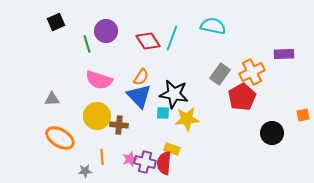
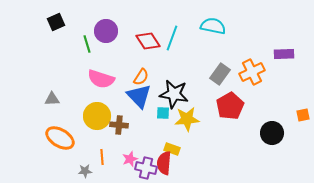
pink semicircle: moved 2 px right, 1 px up
red pentagon: moved 12 px left, 9 px down
purple cross: moved 1 px right, 6 px down
